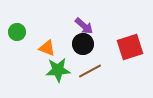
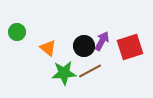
purple arrow: moved 18 px right, 15 px down; rotated 102 degrees counterclockwise
black circle: moved 1 px right, 2 px down
orange triangle: moved 1 px right; rotated 18 degrees clockwise
green star: moved 6 px right, 3 px down
